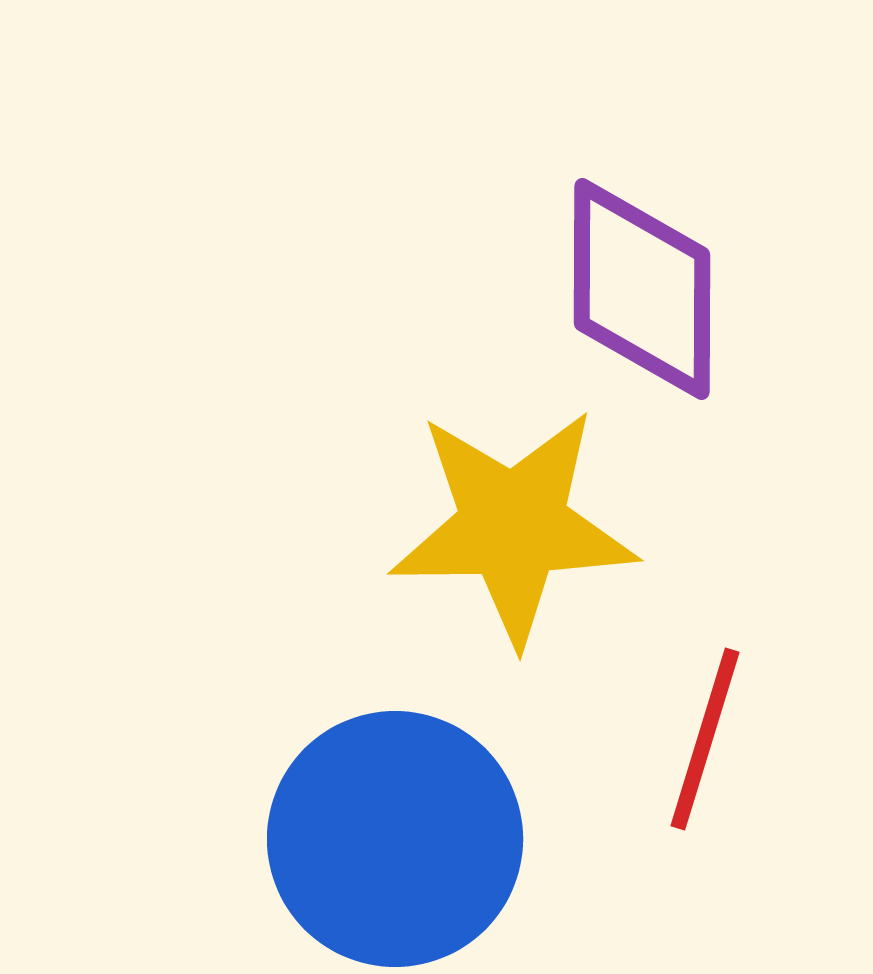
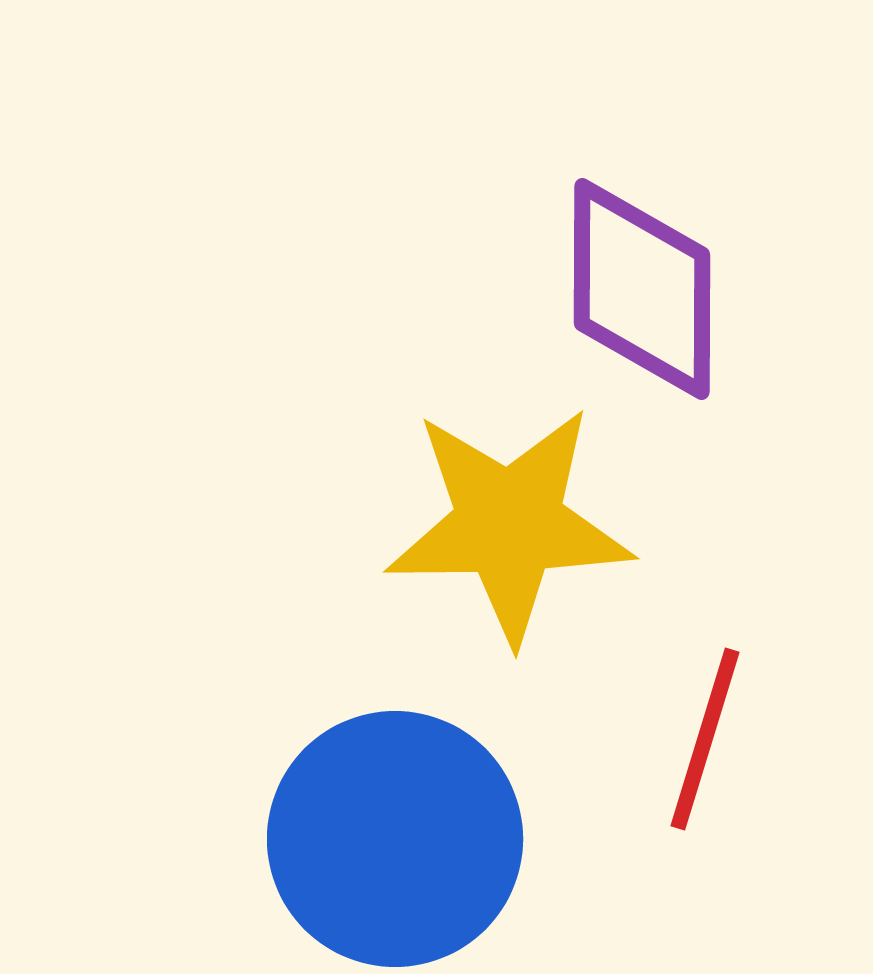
yellow star: moved 4 px left, 2 px up
